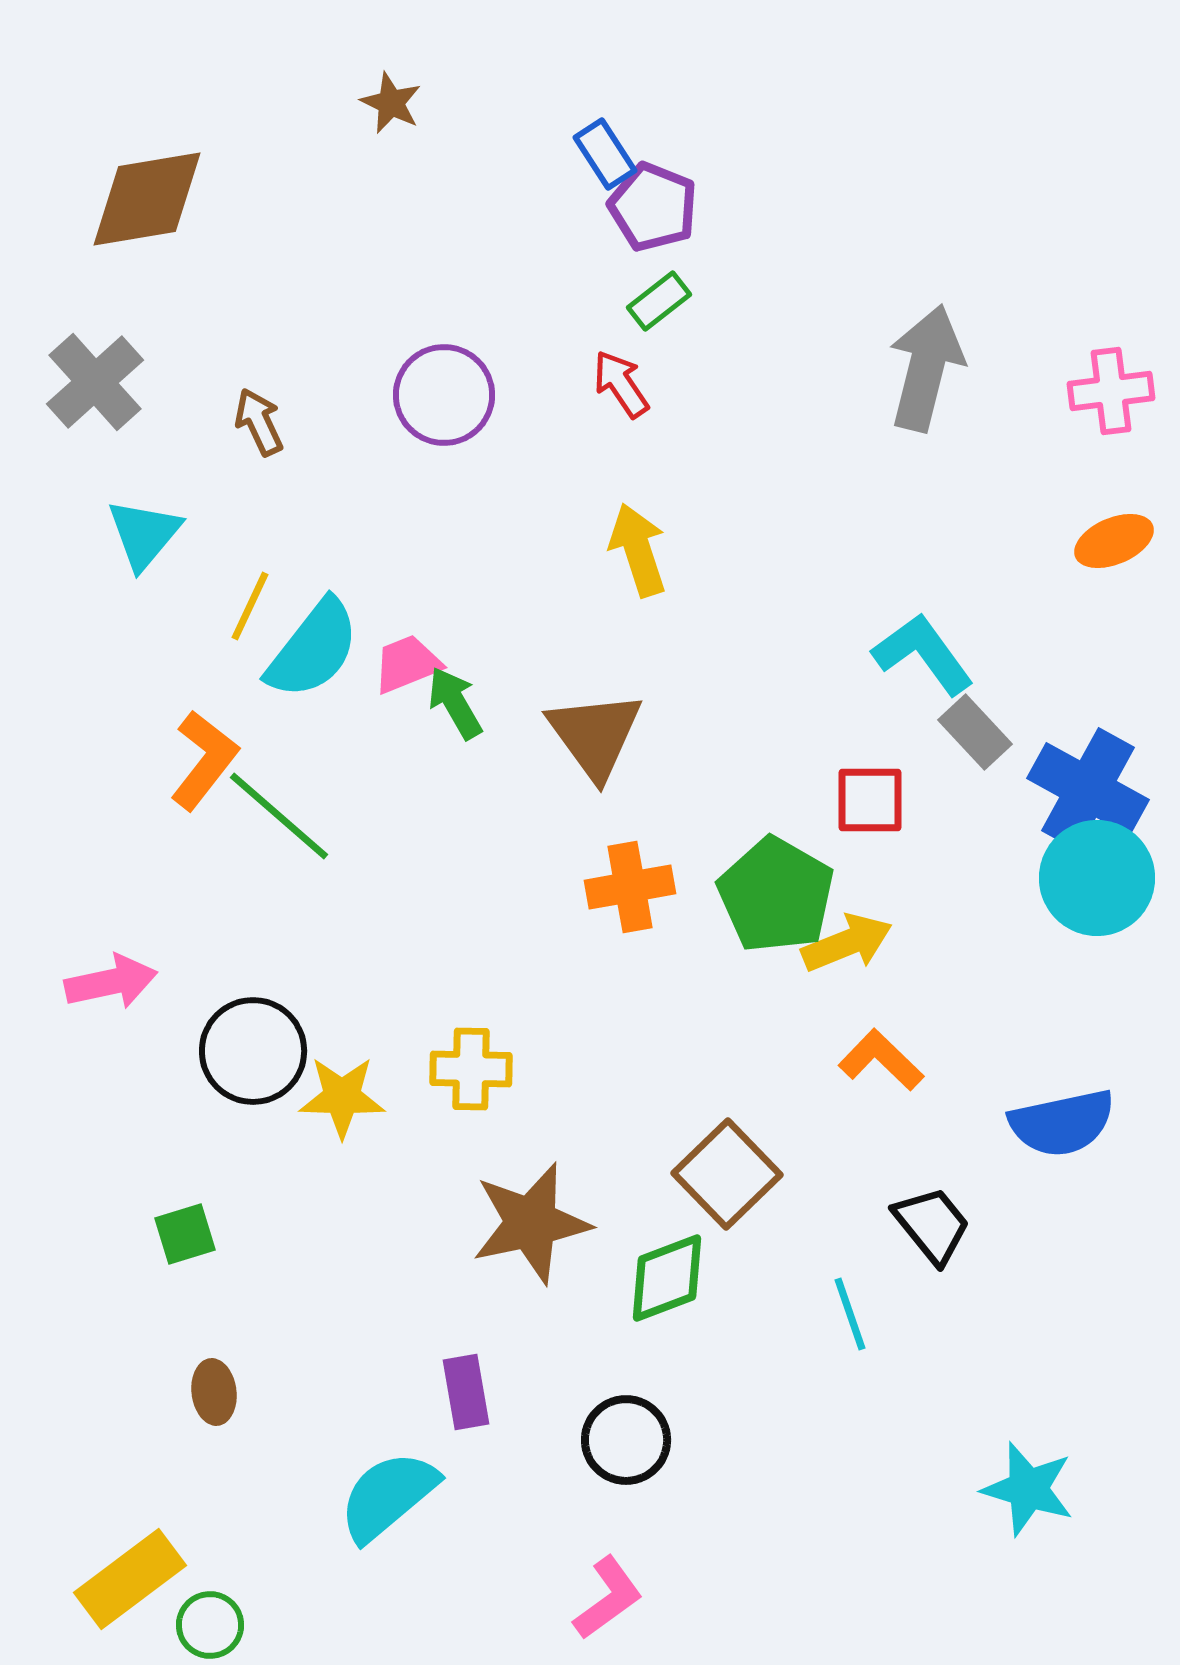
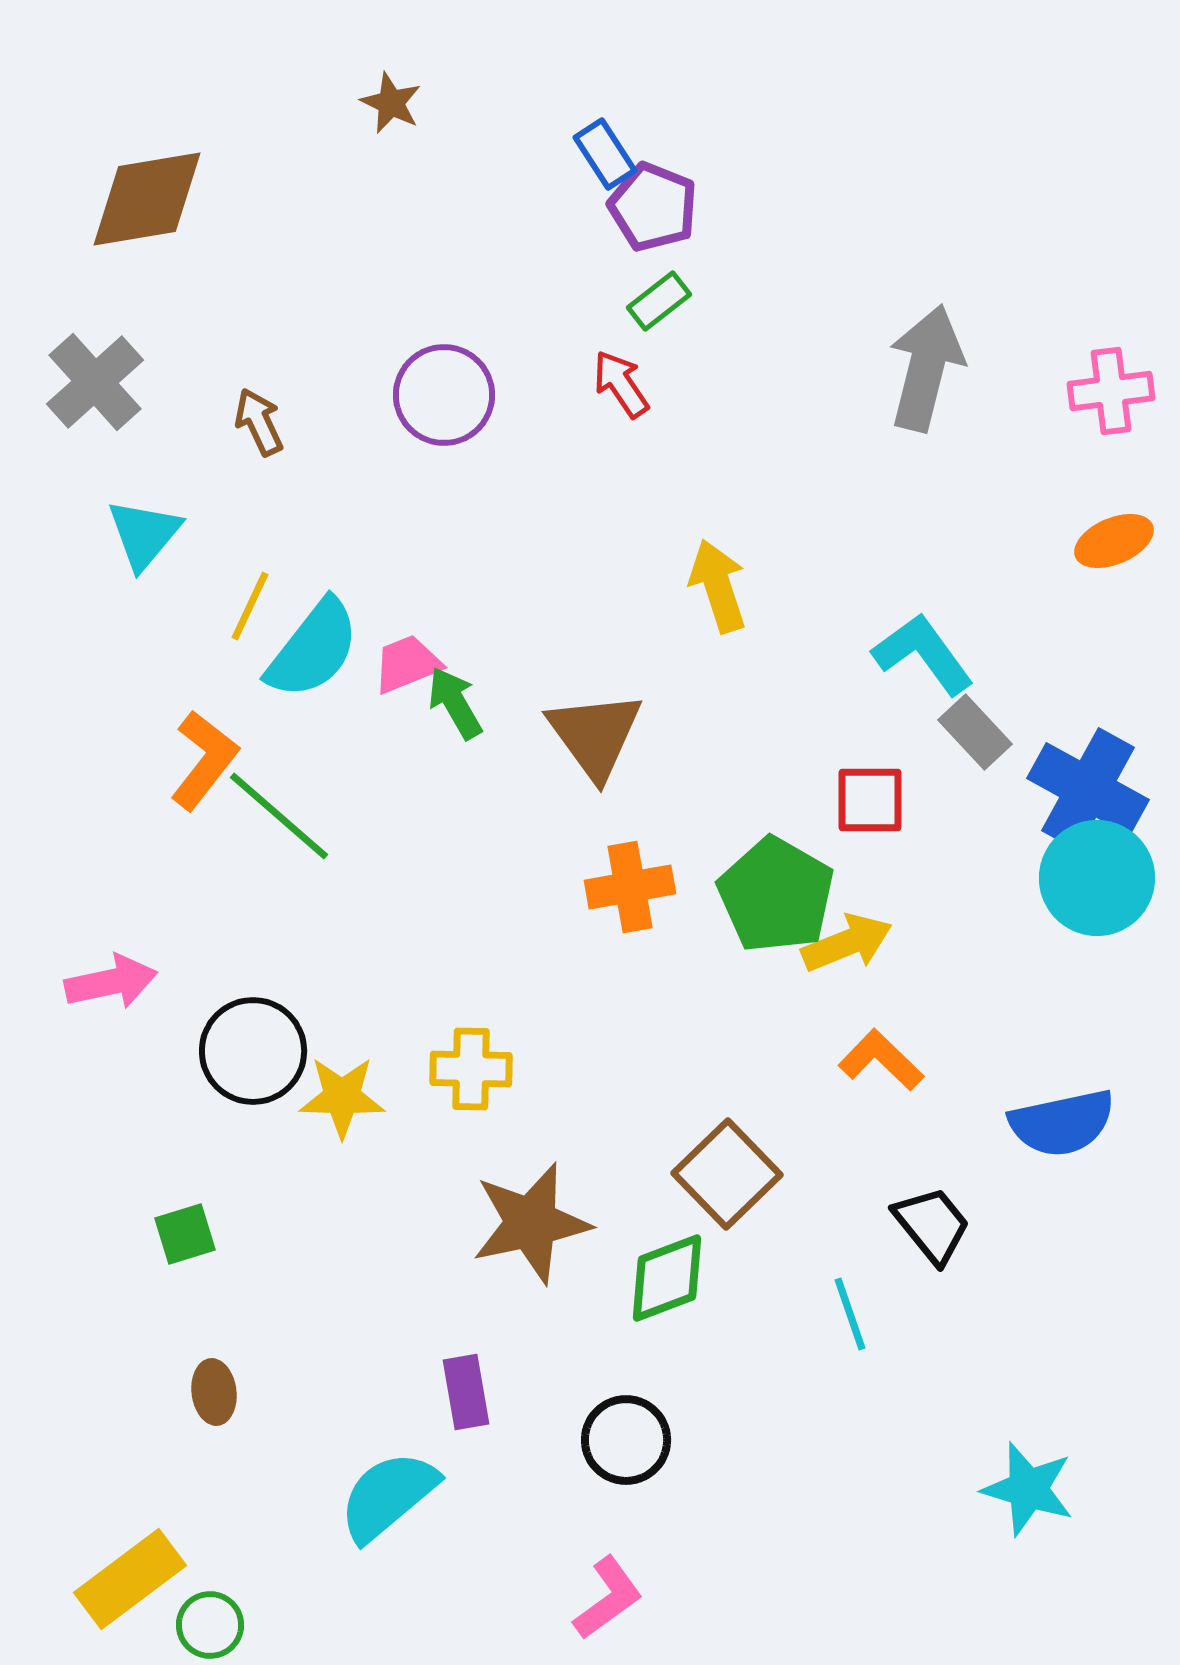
yellow arrow at (638, 550): moved 80 px right, 36 px down
